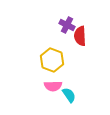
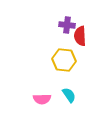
purple cross: rotated 21 degrees counterclockwise
yellow hexagon: moved 12 px right; rotated 15 degrees counterclockwise
pink semicircle: moved 11 px left, 13 px down
